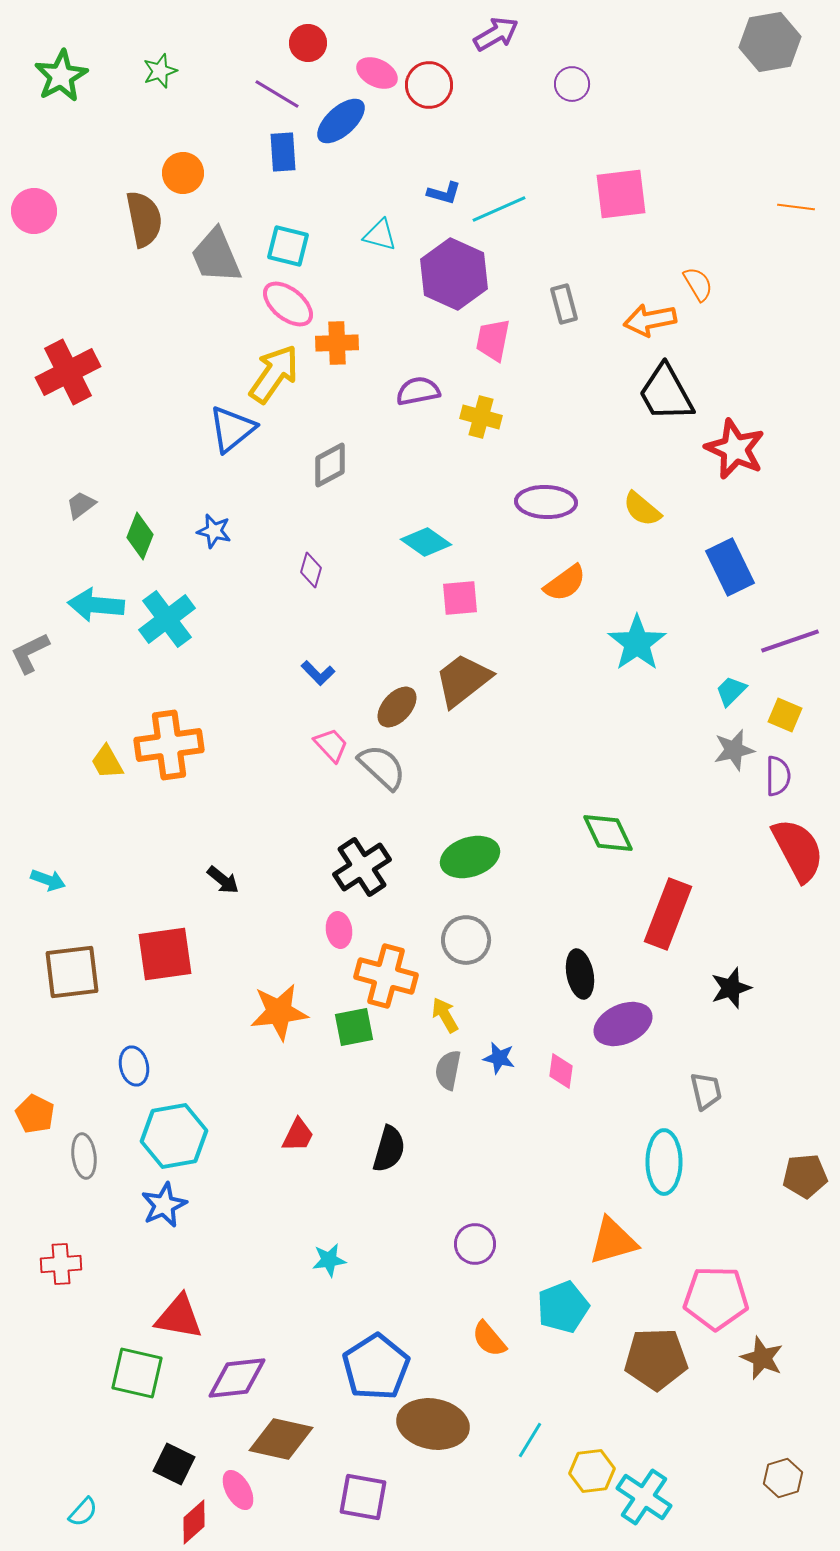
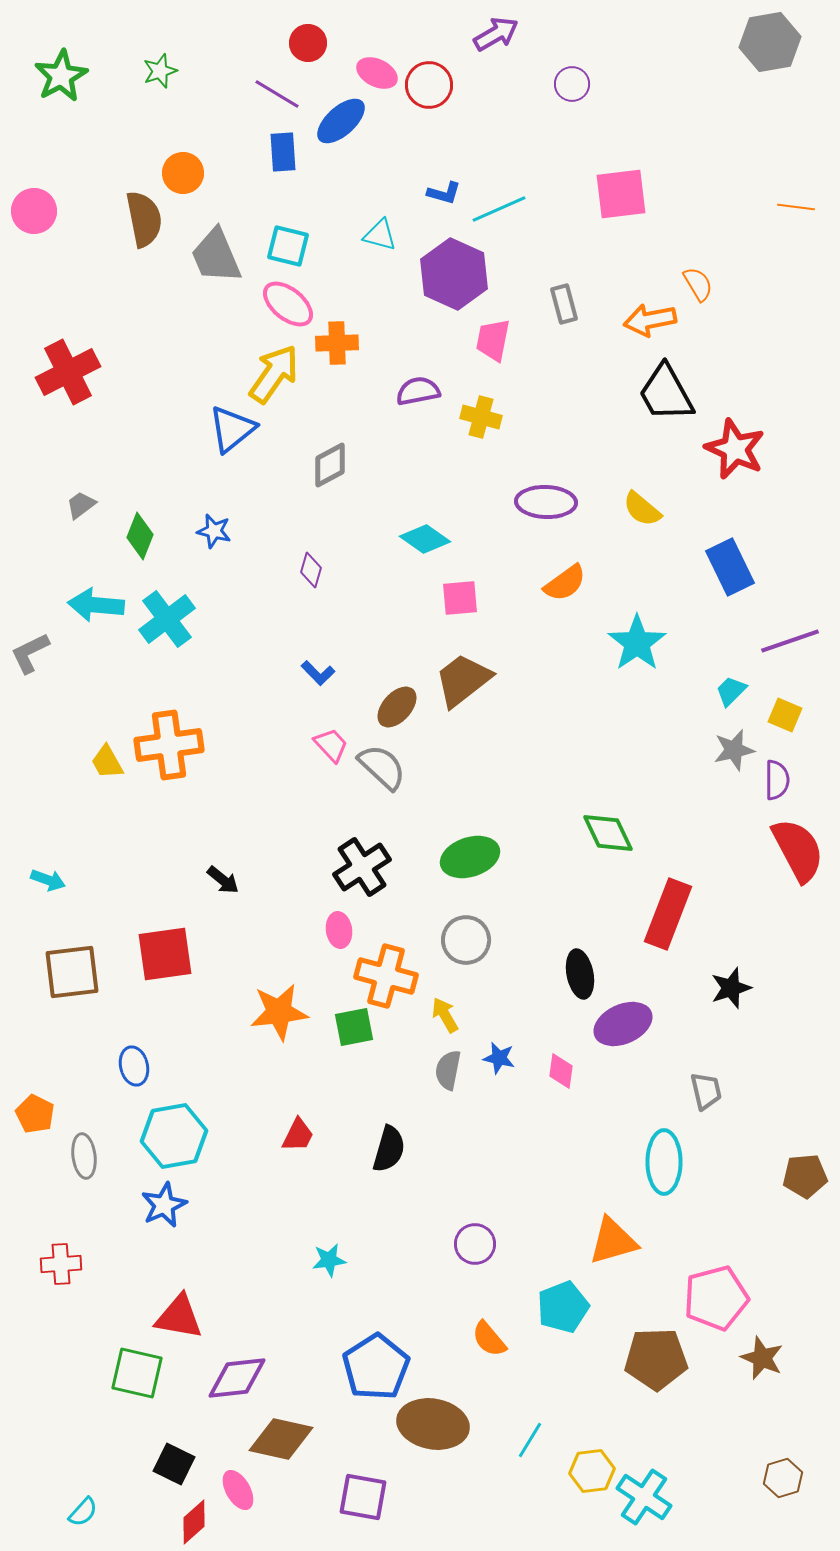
cyan diamond at (426, 542): moved 1 px left, 3 px up
purple semicircle at (778, 776): moved 1 px left, 4 px down
pink pentagon at (716, 1298): rotated 16 degrees counterclockwise
